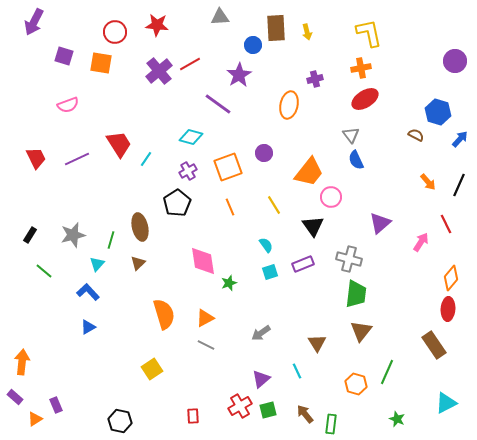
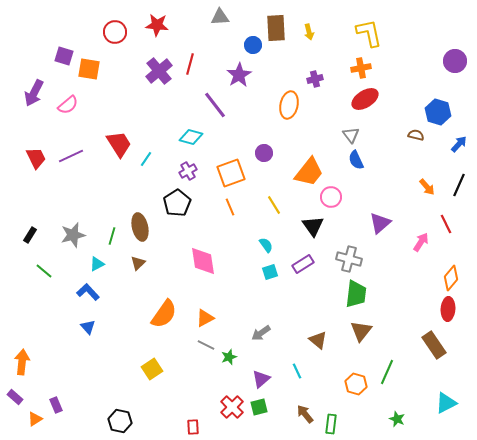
purple arrow at (34, 22): moved 71 px down
yellow arrow at (307, 32): moved 2 px right
orange square at (101, 63): moved 12 px left, 6 px down
red line at (190, 64): rotated 45 degrees counterclockwise
purple line at (218, 104): moved 3 px left, 1 px down; rotated 16 degrees clockwise
pink semicircle at (68, 105): rotated 20 degrees counterclockwise
brown semicircle at (416, 135): rotated 14 degrees counterclockwise
blue arrow at (460, 139): moved 1 px left, 5 px down
purple line at (77, 159): moved 6 px left, 3 px up
orange square at (228, 167): moved 3 px right, 6 px down
orange arrow at (428, 182): moved 1 px left, 5 px down
green line at (111, 240): moved 1 px right, 4 px up
cyan triangle at (97, 264): rotated 21 degrees clockwise
purple rectangle at (303, 264): rotated 10 degrees counterclockwise
green star at (229, 283): moved 74 px down
orange semicircle at (164, 314): rotated 52 degrees clockwise
blue triangle at (88, 327): rotated 42 degrees counterclockwise
brown triangle at (317, 343): moved 1 px right, 3 px up; rotated 18 degrees counterclockwise
red cross at (240, 406): moved 8 px left, 1 px down; rotated 15 degrees counterclockwise
green square at (268, 410): moved 9 px left, 3 px up
red rectangle at (193, 416): moved 11 px down
